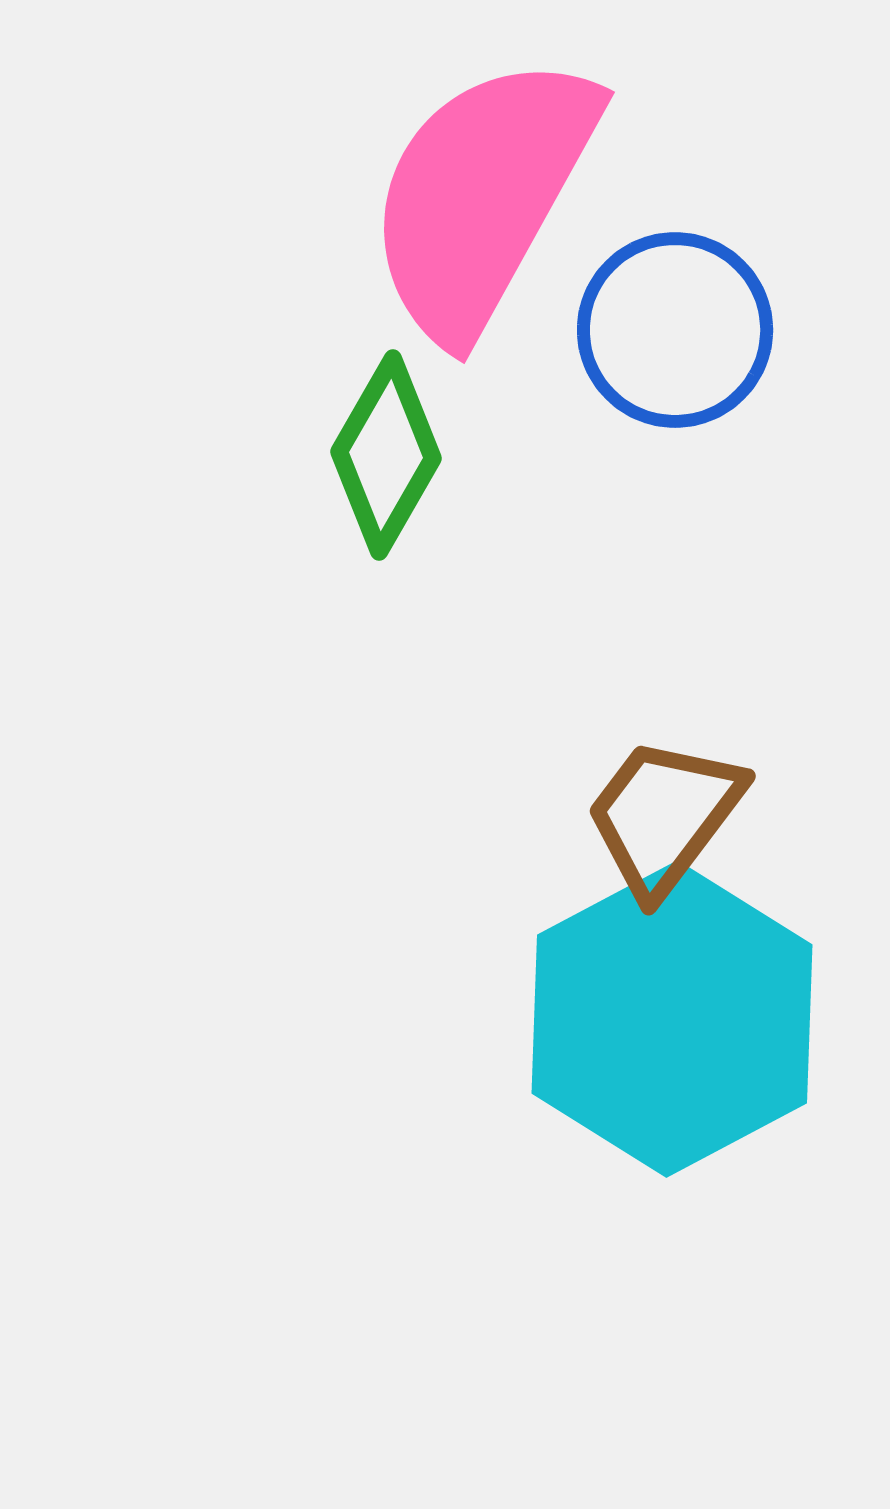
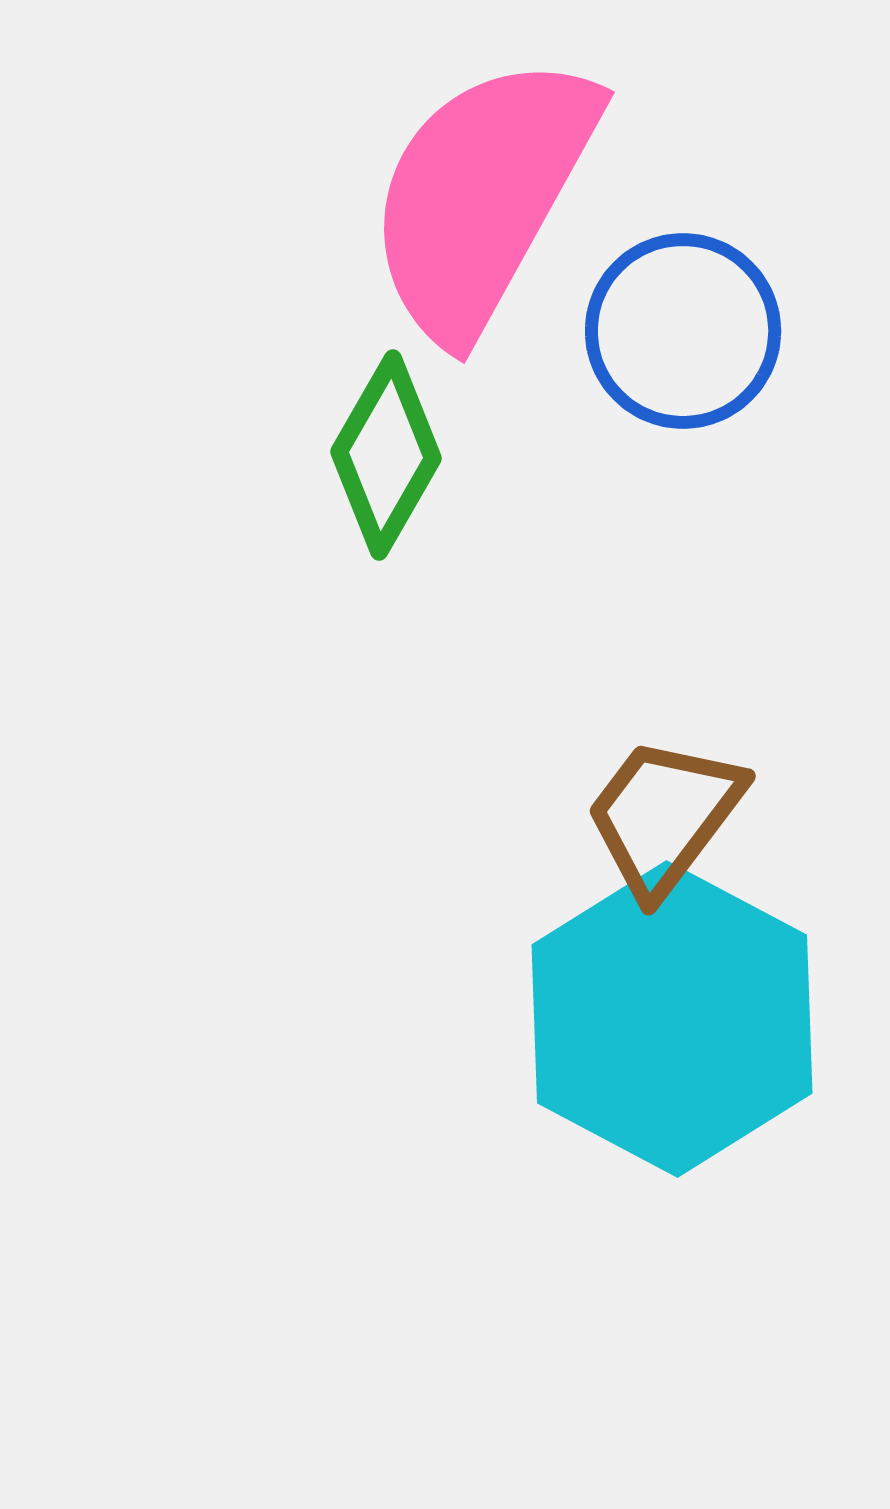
blue circle: moved 8 px right, 1 px down
cyan hexagon: rotated 4 degrees counterclockwise
